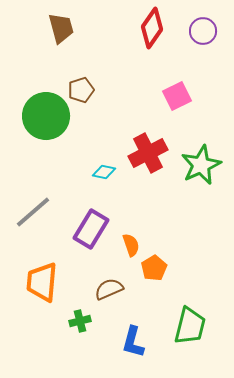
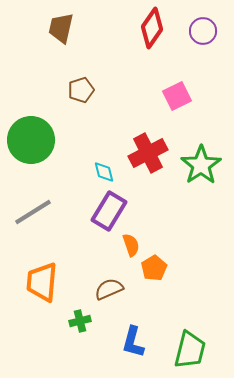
brown trapezoid: rotated 152 degrees counterclockwise
green circle: moved 15 px left, 24 px down
green star: rotated 9 degrees counterclockwise
cyan diamond: rotated 65 degrees clockwise
gray line: rotated 9 degrees clockwise
purple rectangle: moved 18 px right, 18 px up
green trapezoid: moved 24 px down
